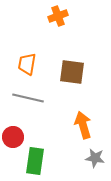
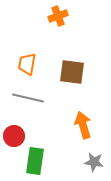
red circle: moved 1 px right, 1 px up
gray star: moved 1 px left, 4 px down
